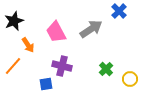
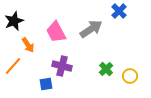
yellow circle: moved 3 px up
